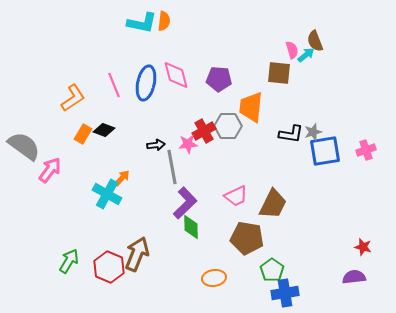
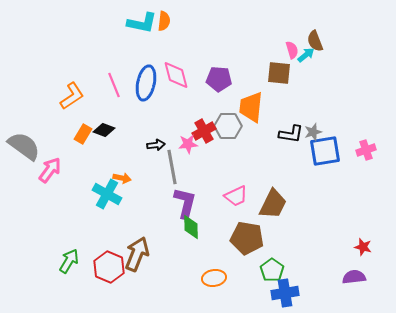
orange L-shape: moved 1 px left, 2 px up
orange arrow: rotated 60 degrees clockwise
purple L-shape: rotated 32 degrees counterclockwise
